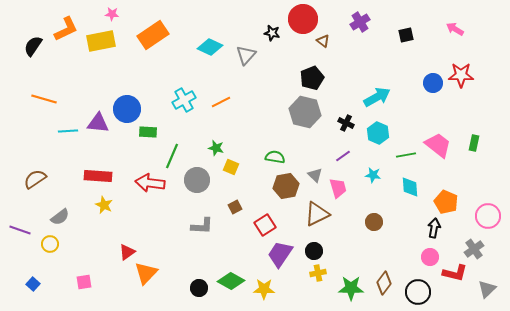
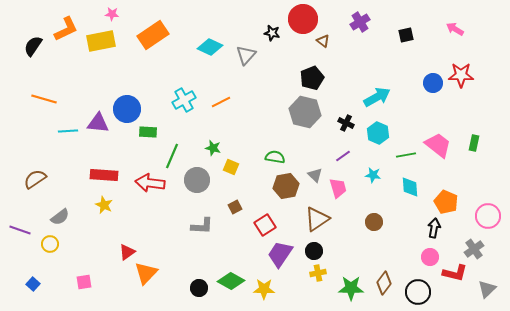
green star at (216, 148): moved 3 px left
red rectangle at (98, 176): moved 6 px right, 1 px up
brown triangle at (317, 214): moved 5 px down; rotated 8 degrees counterclockwise
